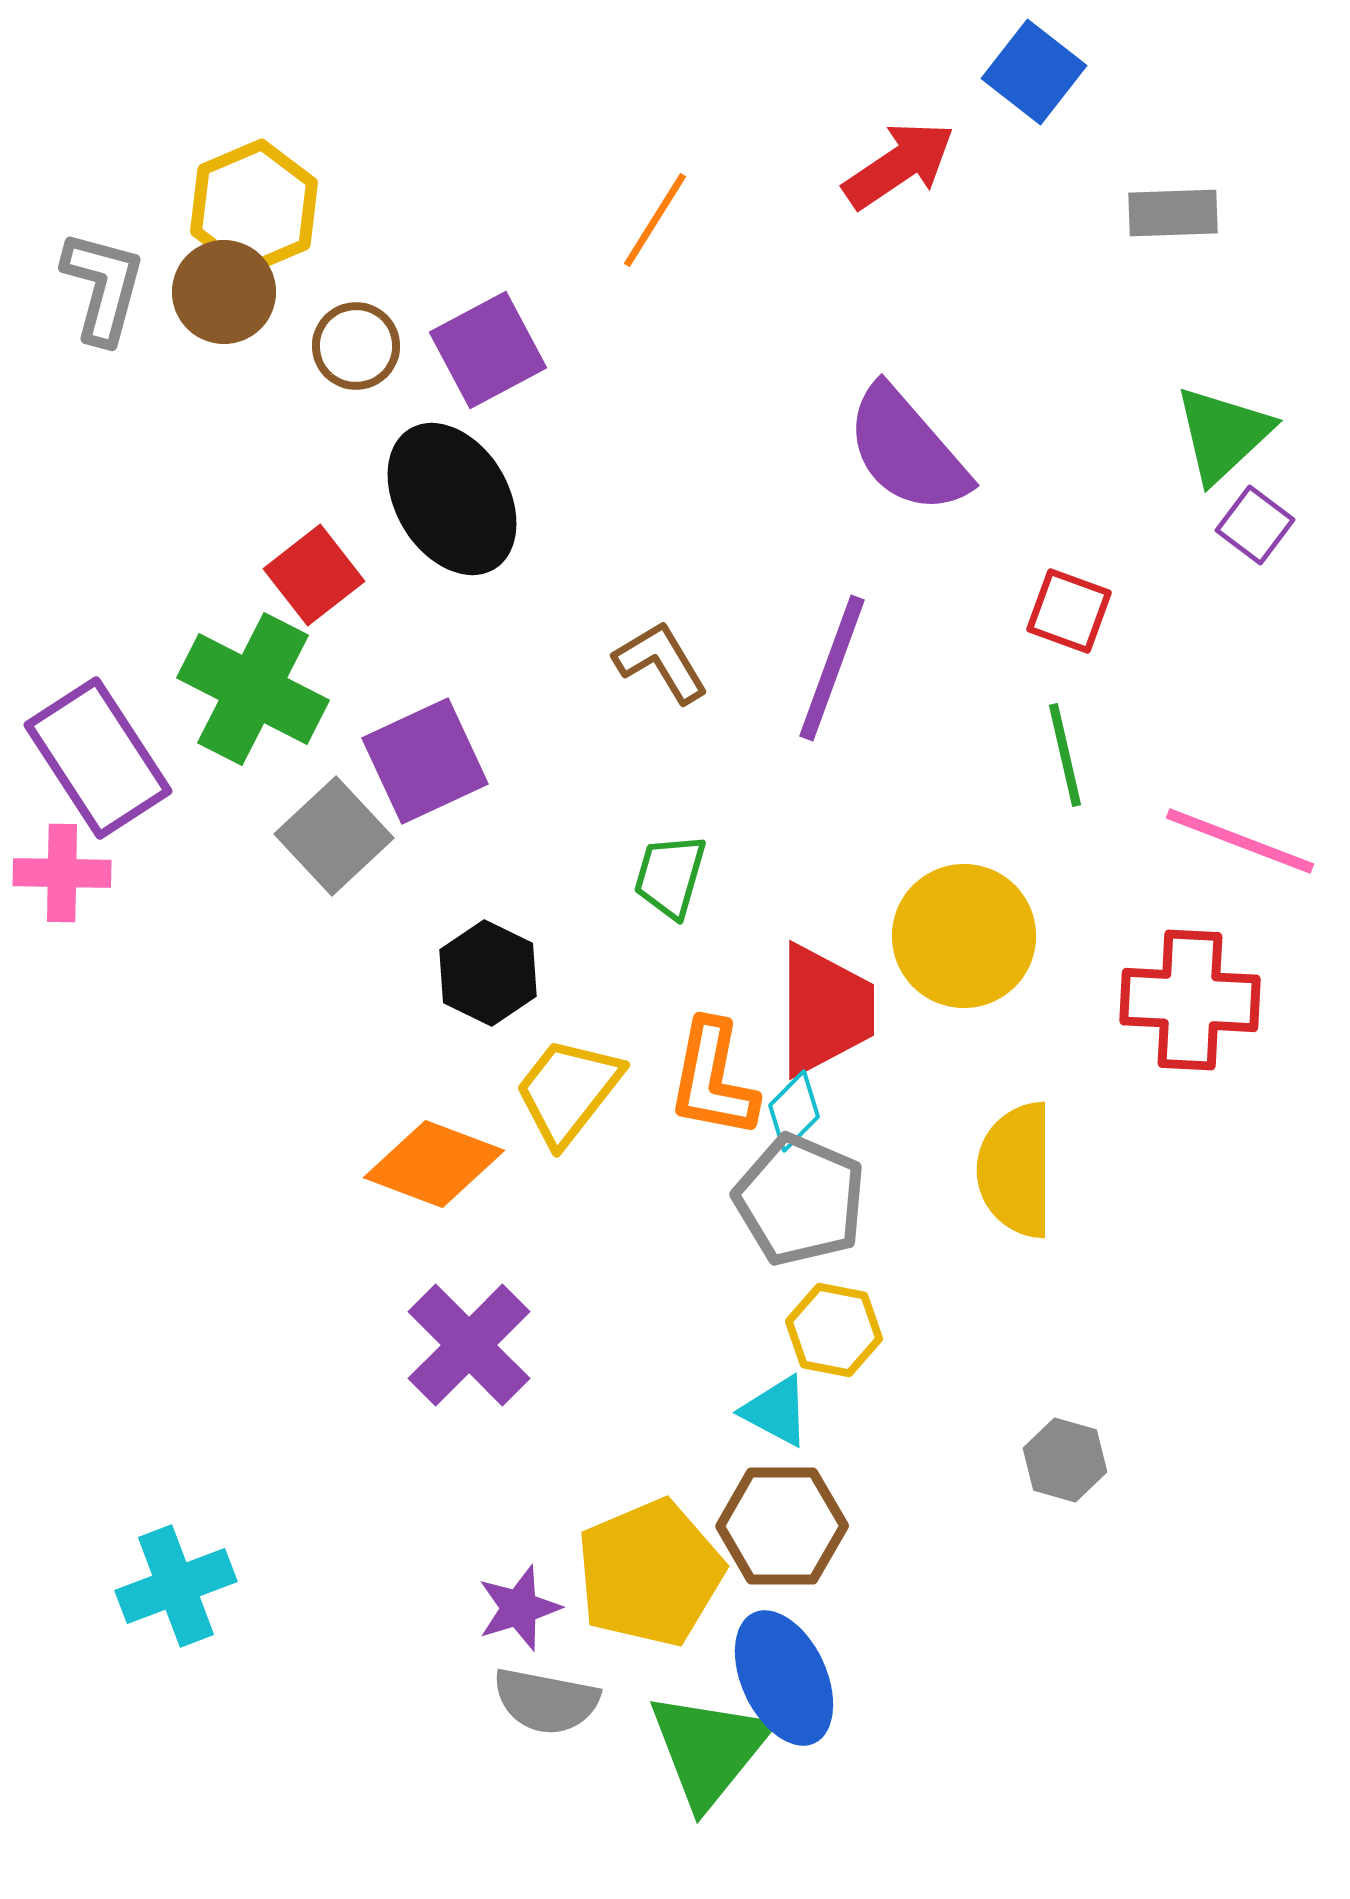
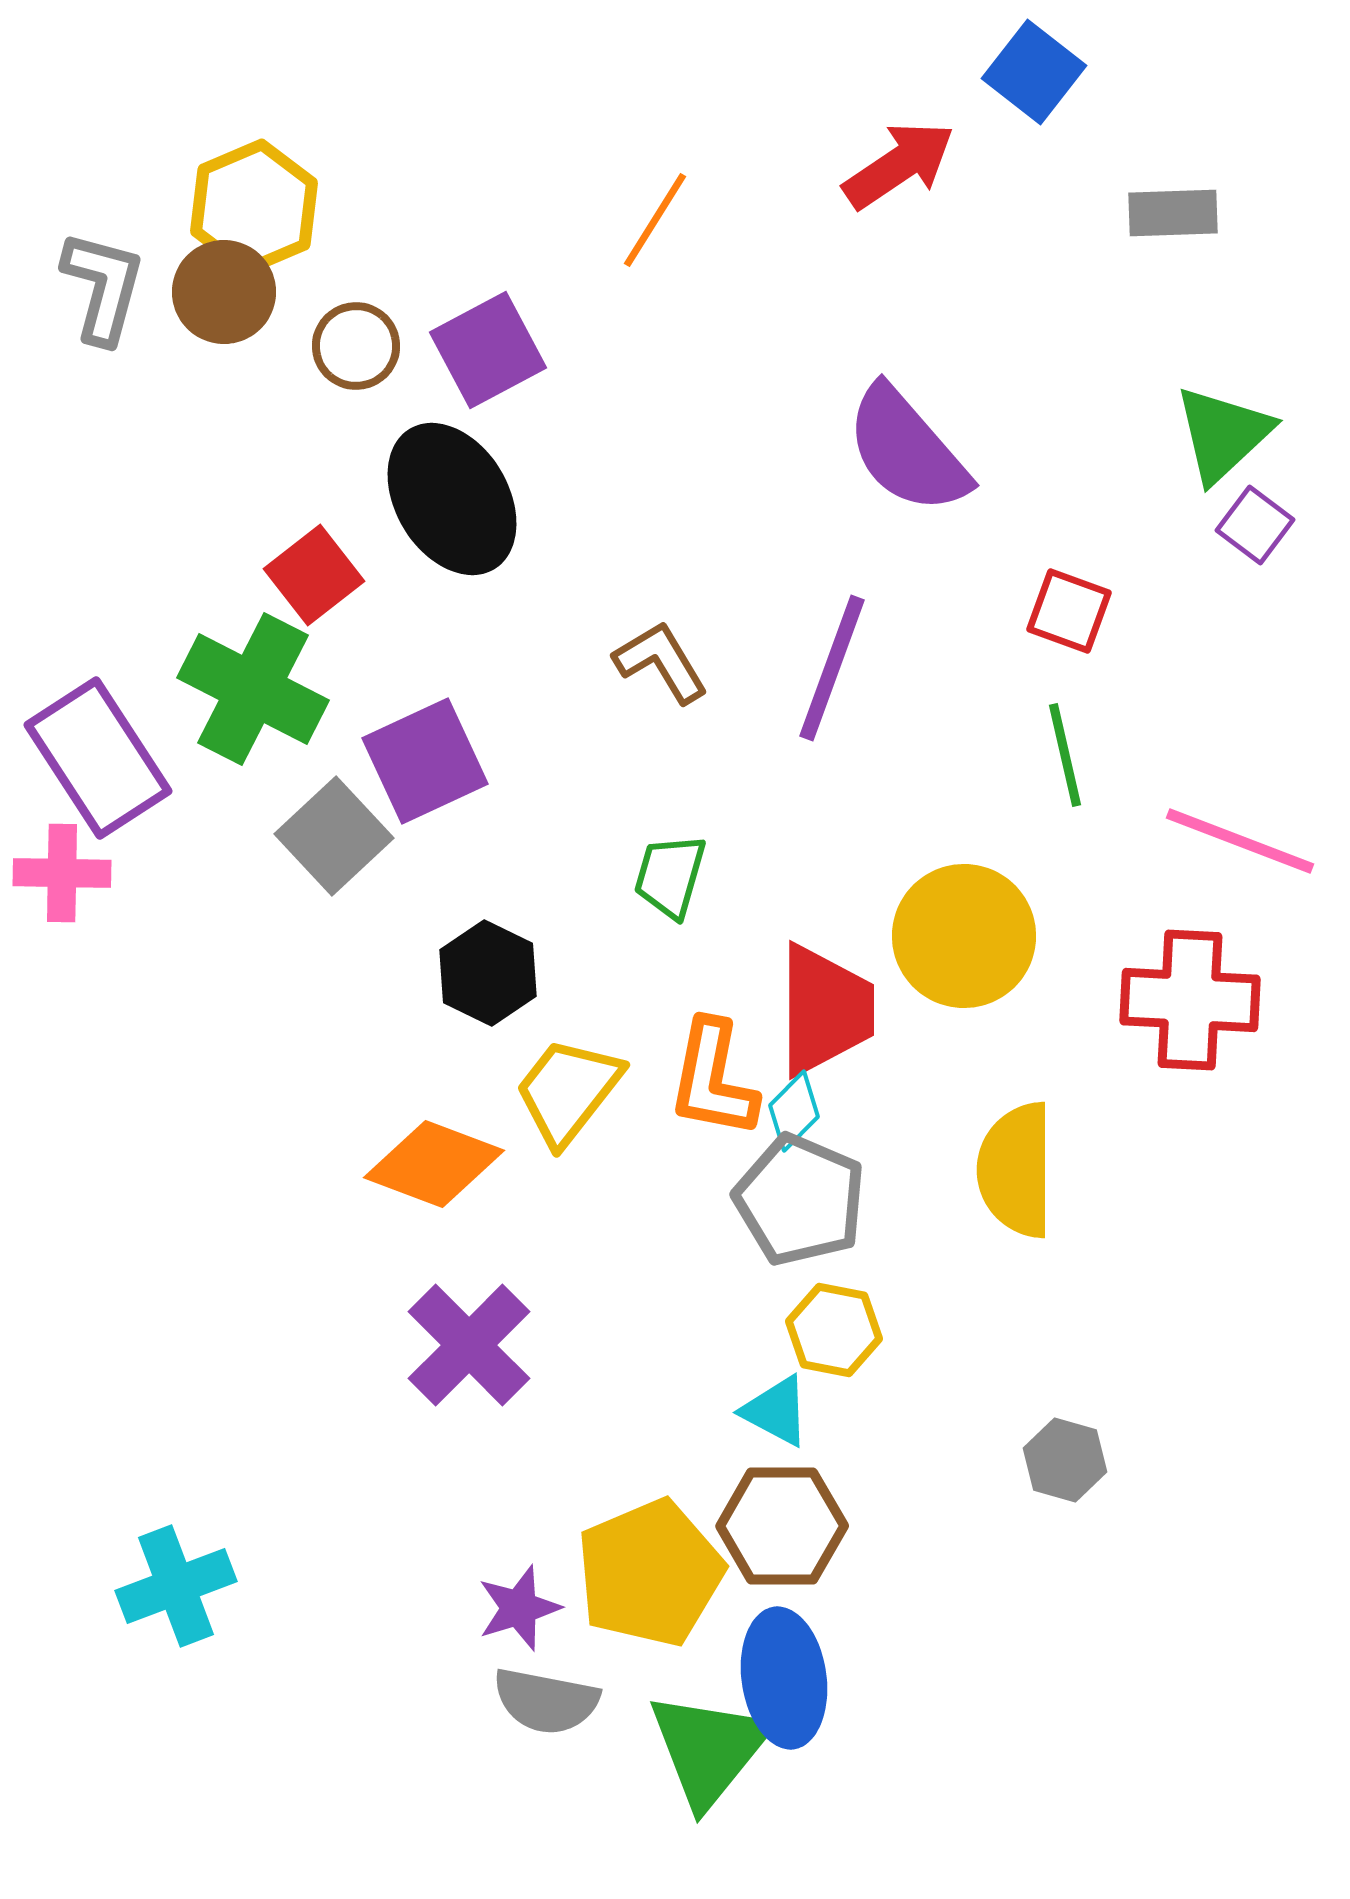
blue ellipse at (784, 1678): rotated 17 degrees clockwise
